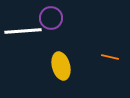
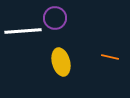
purple circle: moved 4 px right
yellow ellipse: moved 4 px up
